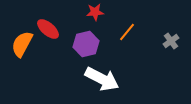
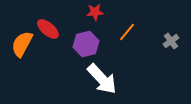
white arrow: rotated 20 degrees clockwise
